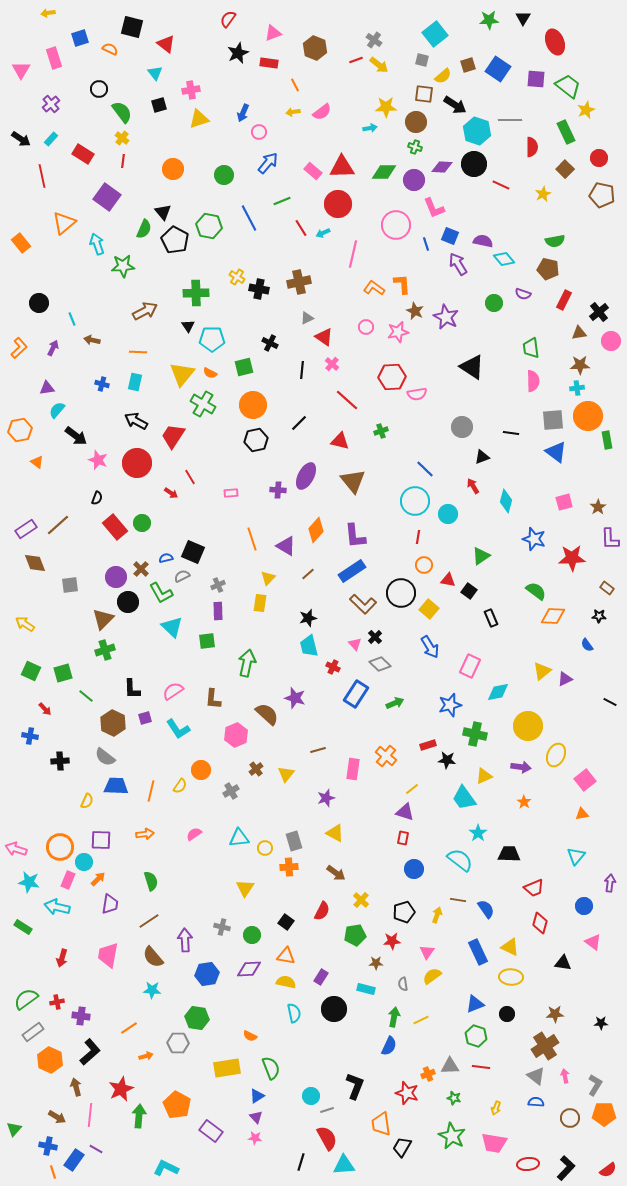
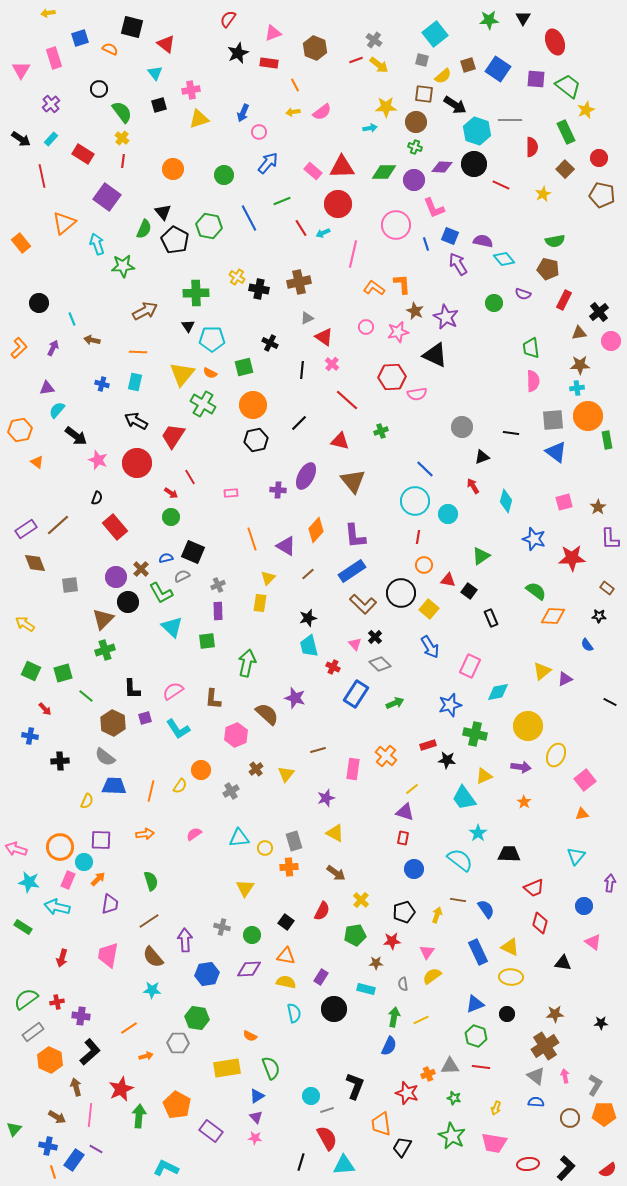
black triangle at (472, 367): moved 37 px left, 12 px up; rotated 8 degrees counterclockwise
green circle at (142, 523): moved 29 px right, 6 px up
blue trapezoid at (116, 786): moved 2 px left
